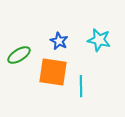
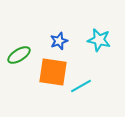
blue star: rotated 24 degrees clockwise
cyan line: rotated 60 degrees clockwise
